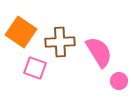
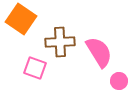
orange square: moved 13 px up
